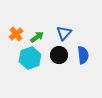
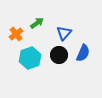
green arrow: moved 14 px up
blue semicircle: moved 2 px up; rotated 30 degrees clockwise
